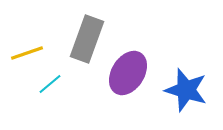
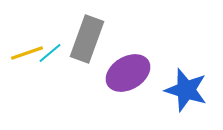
purple ellipse: rotated 27 degrees clockwise
cyan line: moved 31 px up
